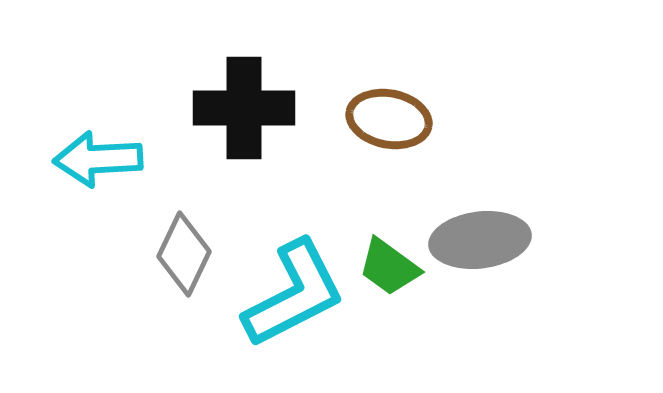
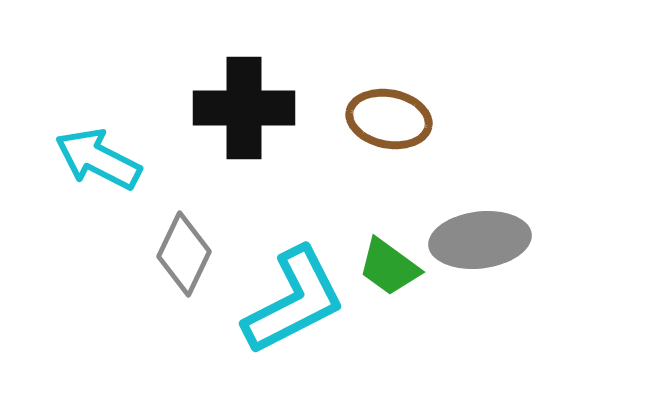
cyan arrow: rotated 30 degrees clockwise
cyan L-shape: moved 7 px down
